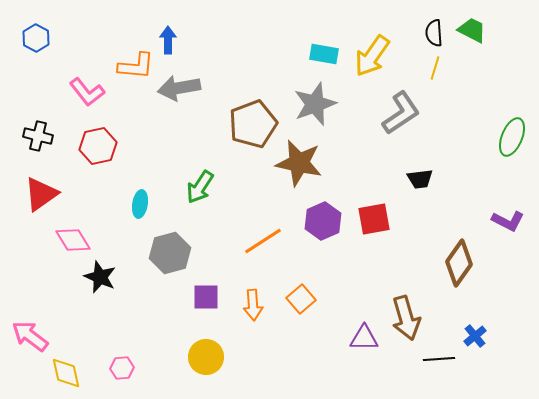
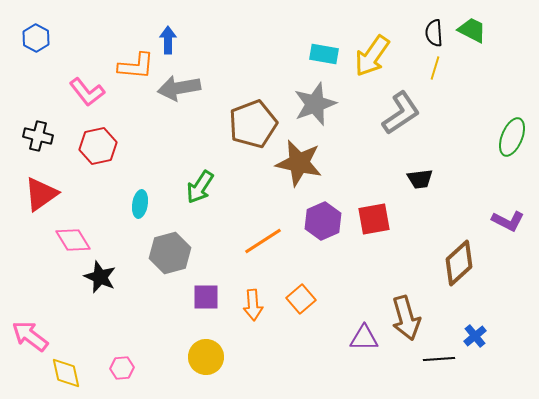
brown diamond: rotated 12 degrees clockwise
